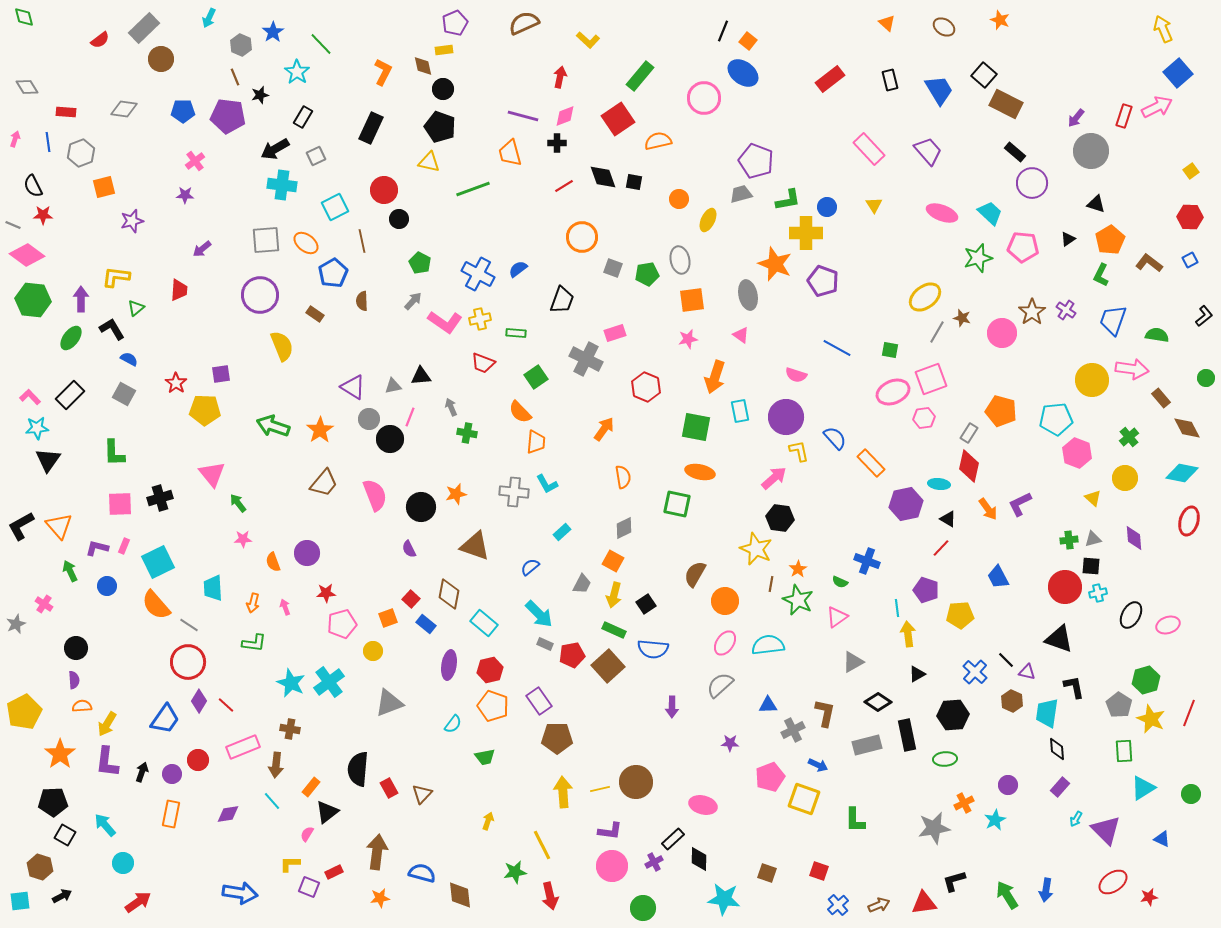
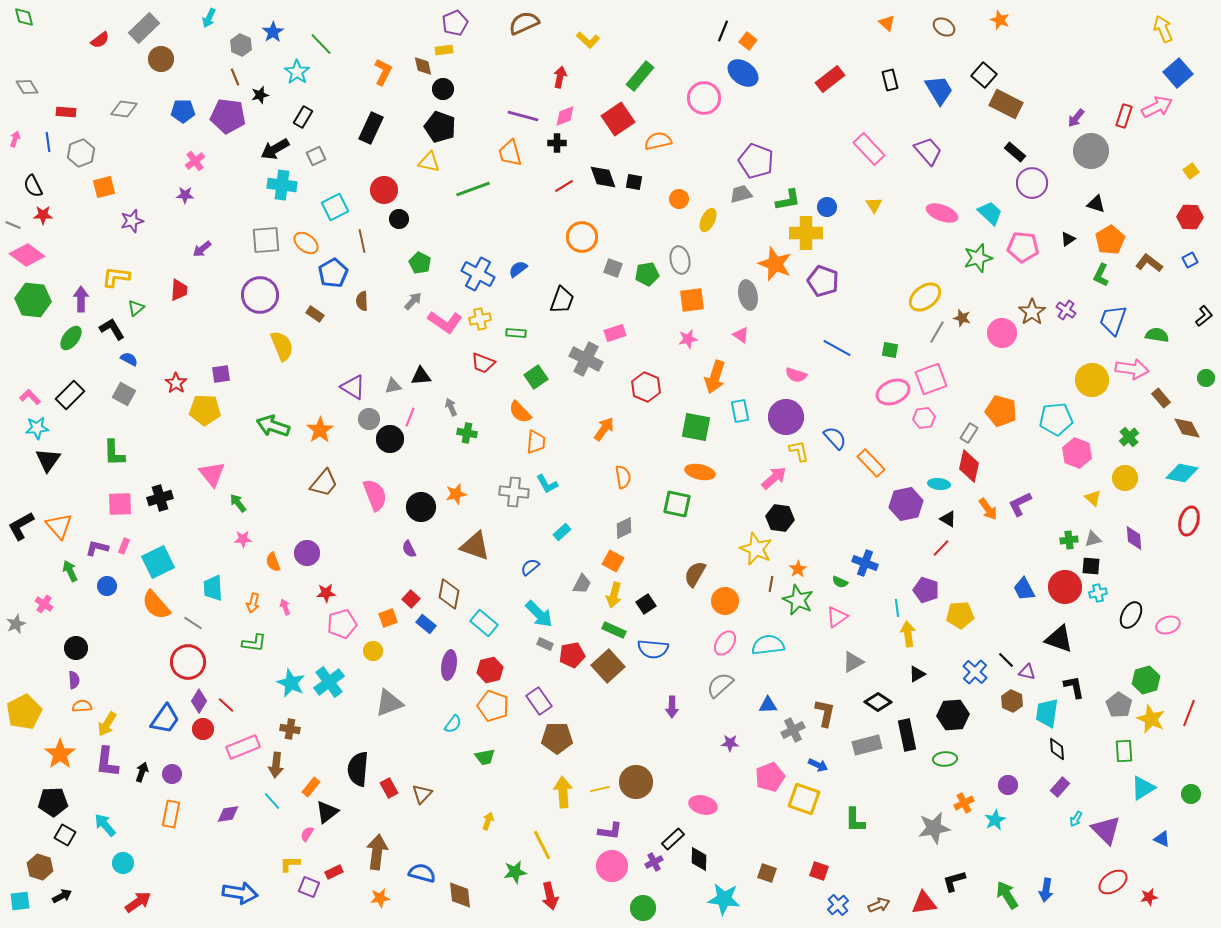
blue cross at (867, 561): moved 2 px left, 2 px down
blue trapezoid at (998, 577): moved 26 px right, 12 px down
gray line at (189, 625): moved 4 px right, 2 px up
red circle at (198, 760): moved 5 px right, 31 px up
